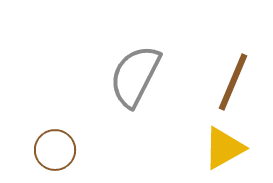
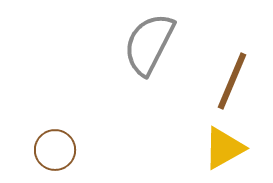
gray semicircle: moved 14 px right, 32 px up
brown line: moved 1 px left, 1 px up
